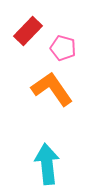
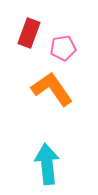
red rectangle: moved 1 px right, 2 px down; rotated 24 degrees counterclockwise
pink pentagon: rotated 25 degrees counterclockwise
